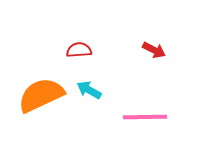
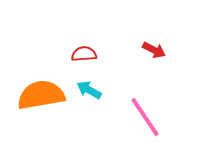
red semicircle: moved 5 px right, 4 px down
orange semicircle: rotated 15 degrees clockwise
pink line: rotated 57 degrees clockwise
